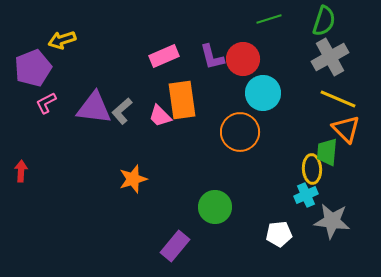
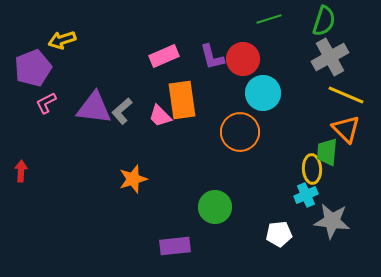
yellow line: moved 8 px right, 4 px up
purple rectangle: rotated 44 degrees clockwise
